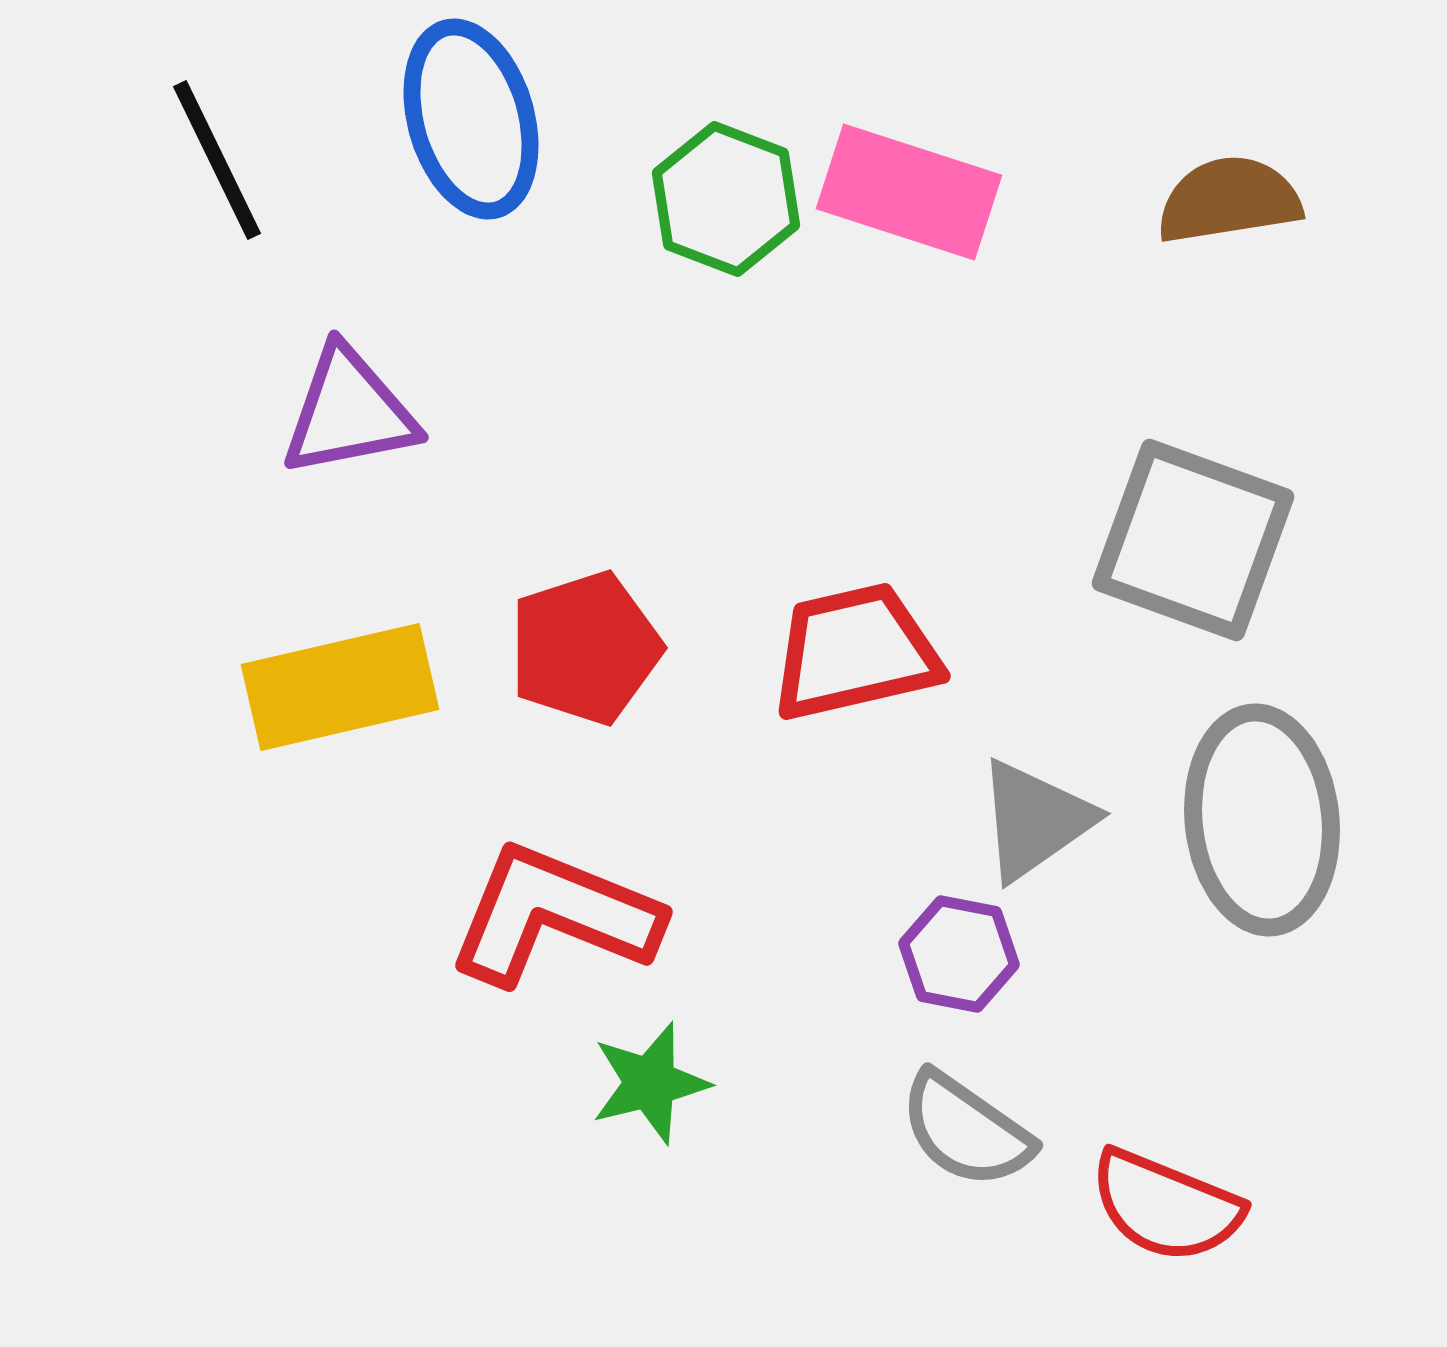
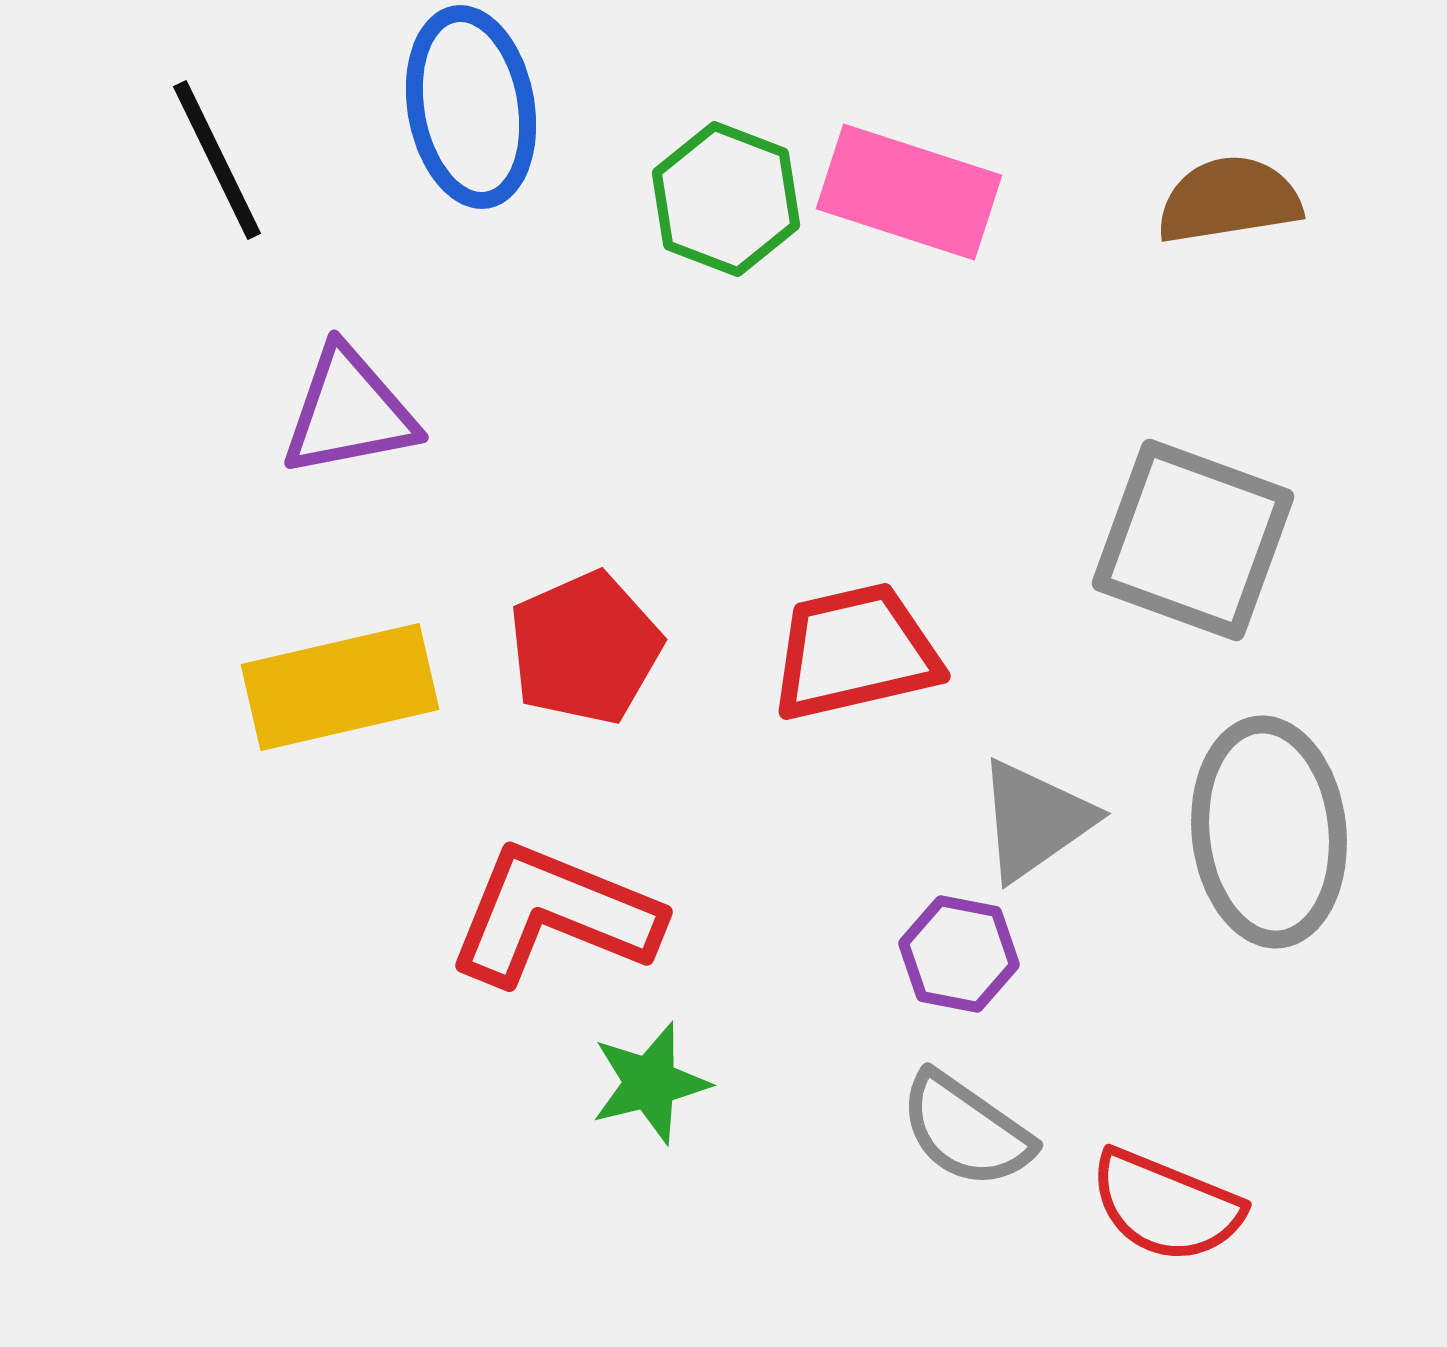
blue ellipse: moved 12 px up; rotated 6 degrees clockwise
red pentagon: rotated 6 degrees counterclockwise
gray ellipse: moved 7 px right, 12 px down
